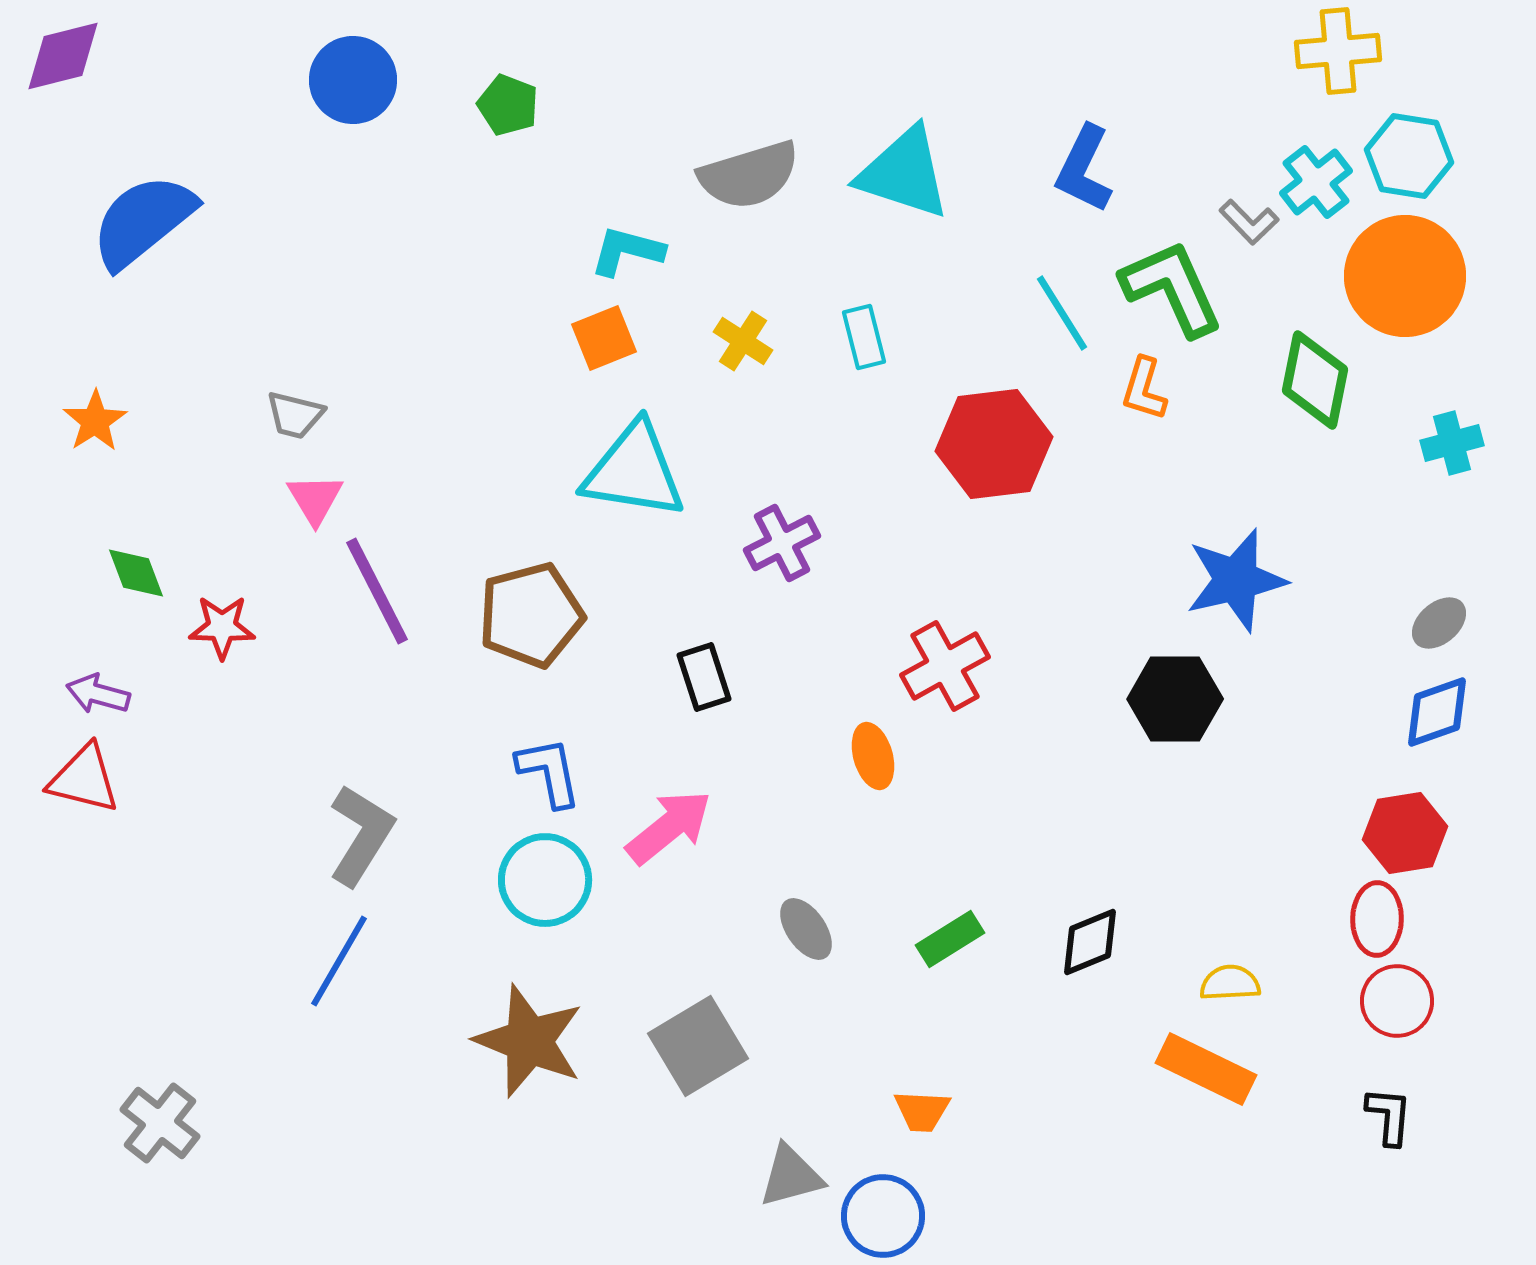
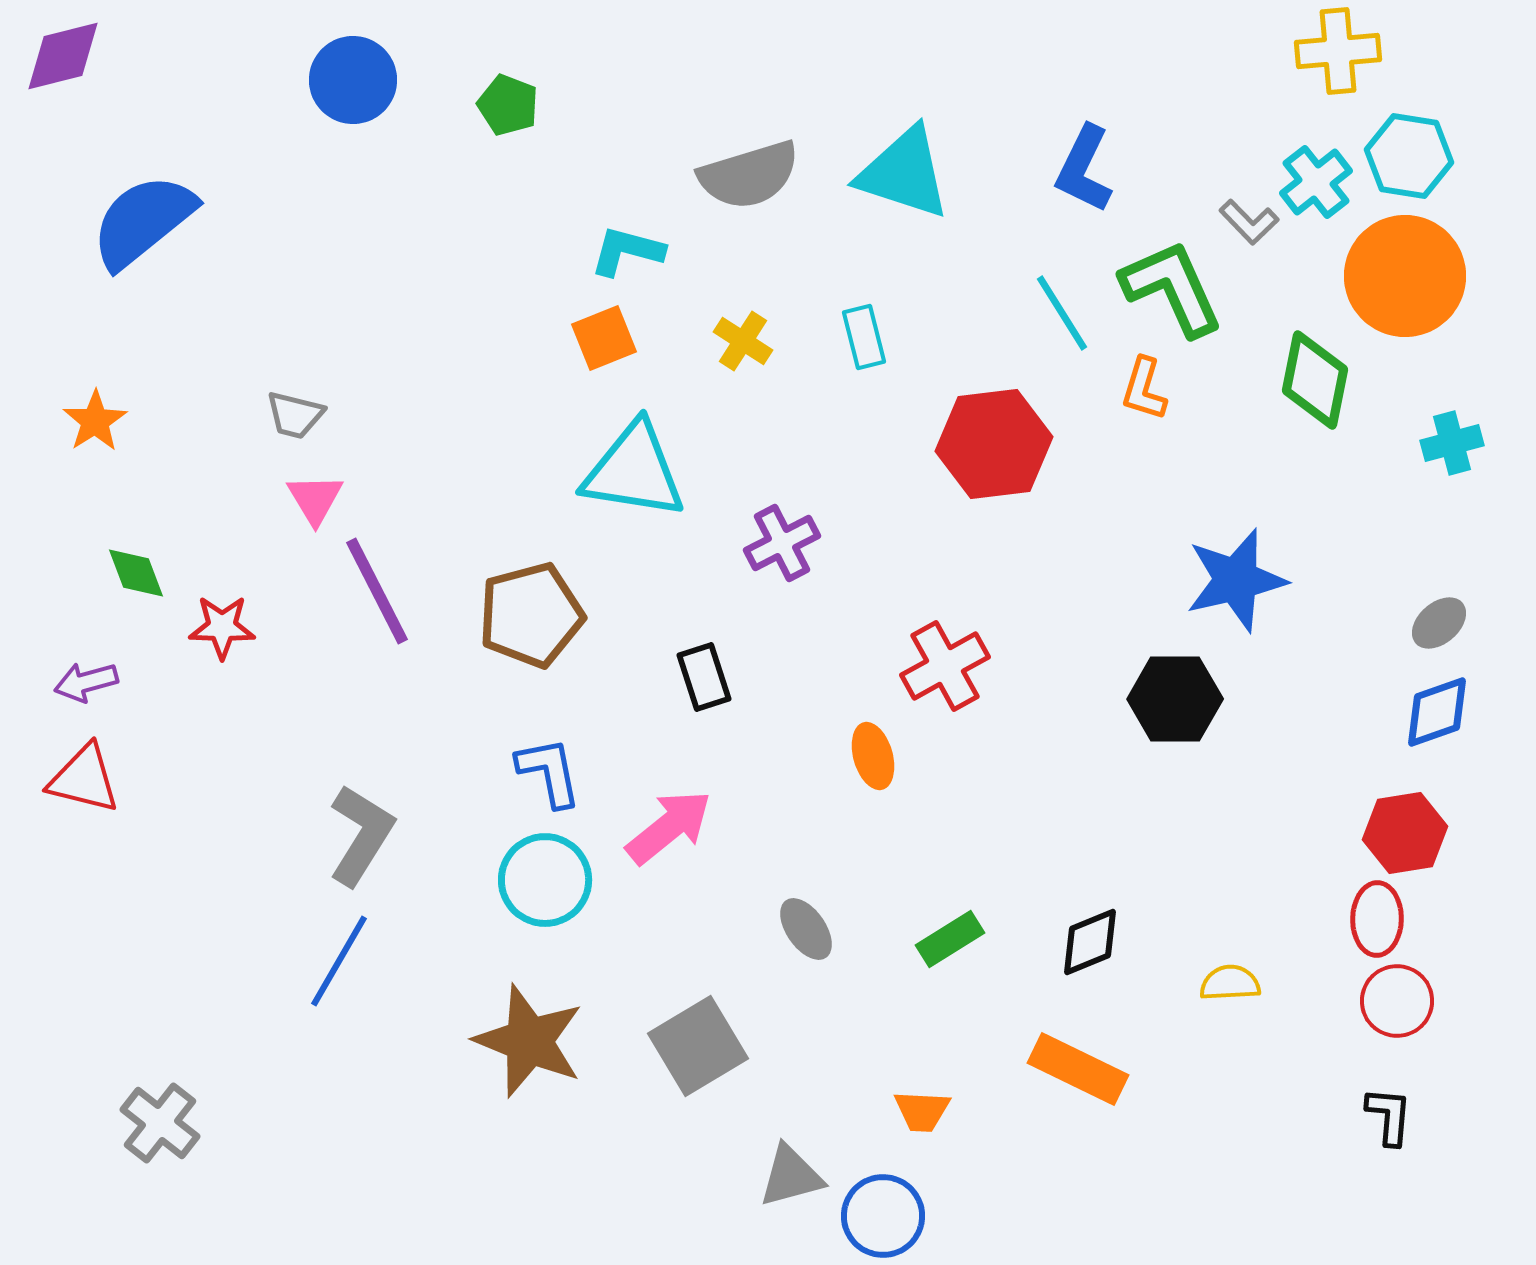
purple arrow at (98, 694): moved 12 px left, 12 px up; rotated 30 degrees counterclockwise
orange rectangle at (1206, 1069): moved 128 px left
